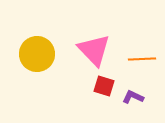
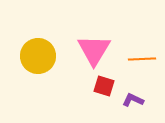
pink triangle: rotated 15 degrees clockwise
yellow circle: moved 1 px right, 2 px down
purple L-shape: moved 3 px down
